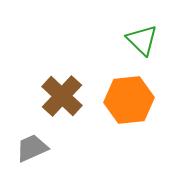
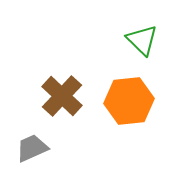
orange hexagon: moved 1 px down
